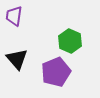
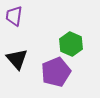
green hexagon: moved 1 px right, 3 px down
